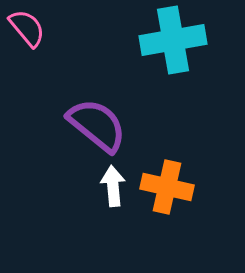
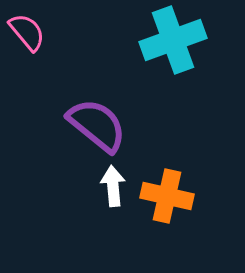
pink semicircle: moved 4 px down
cyan cross: rotated 10 degrees counterclockwise
orange cross: moved 9 px down
